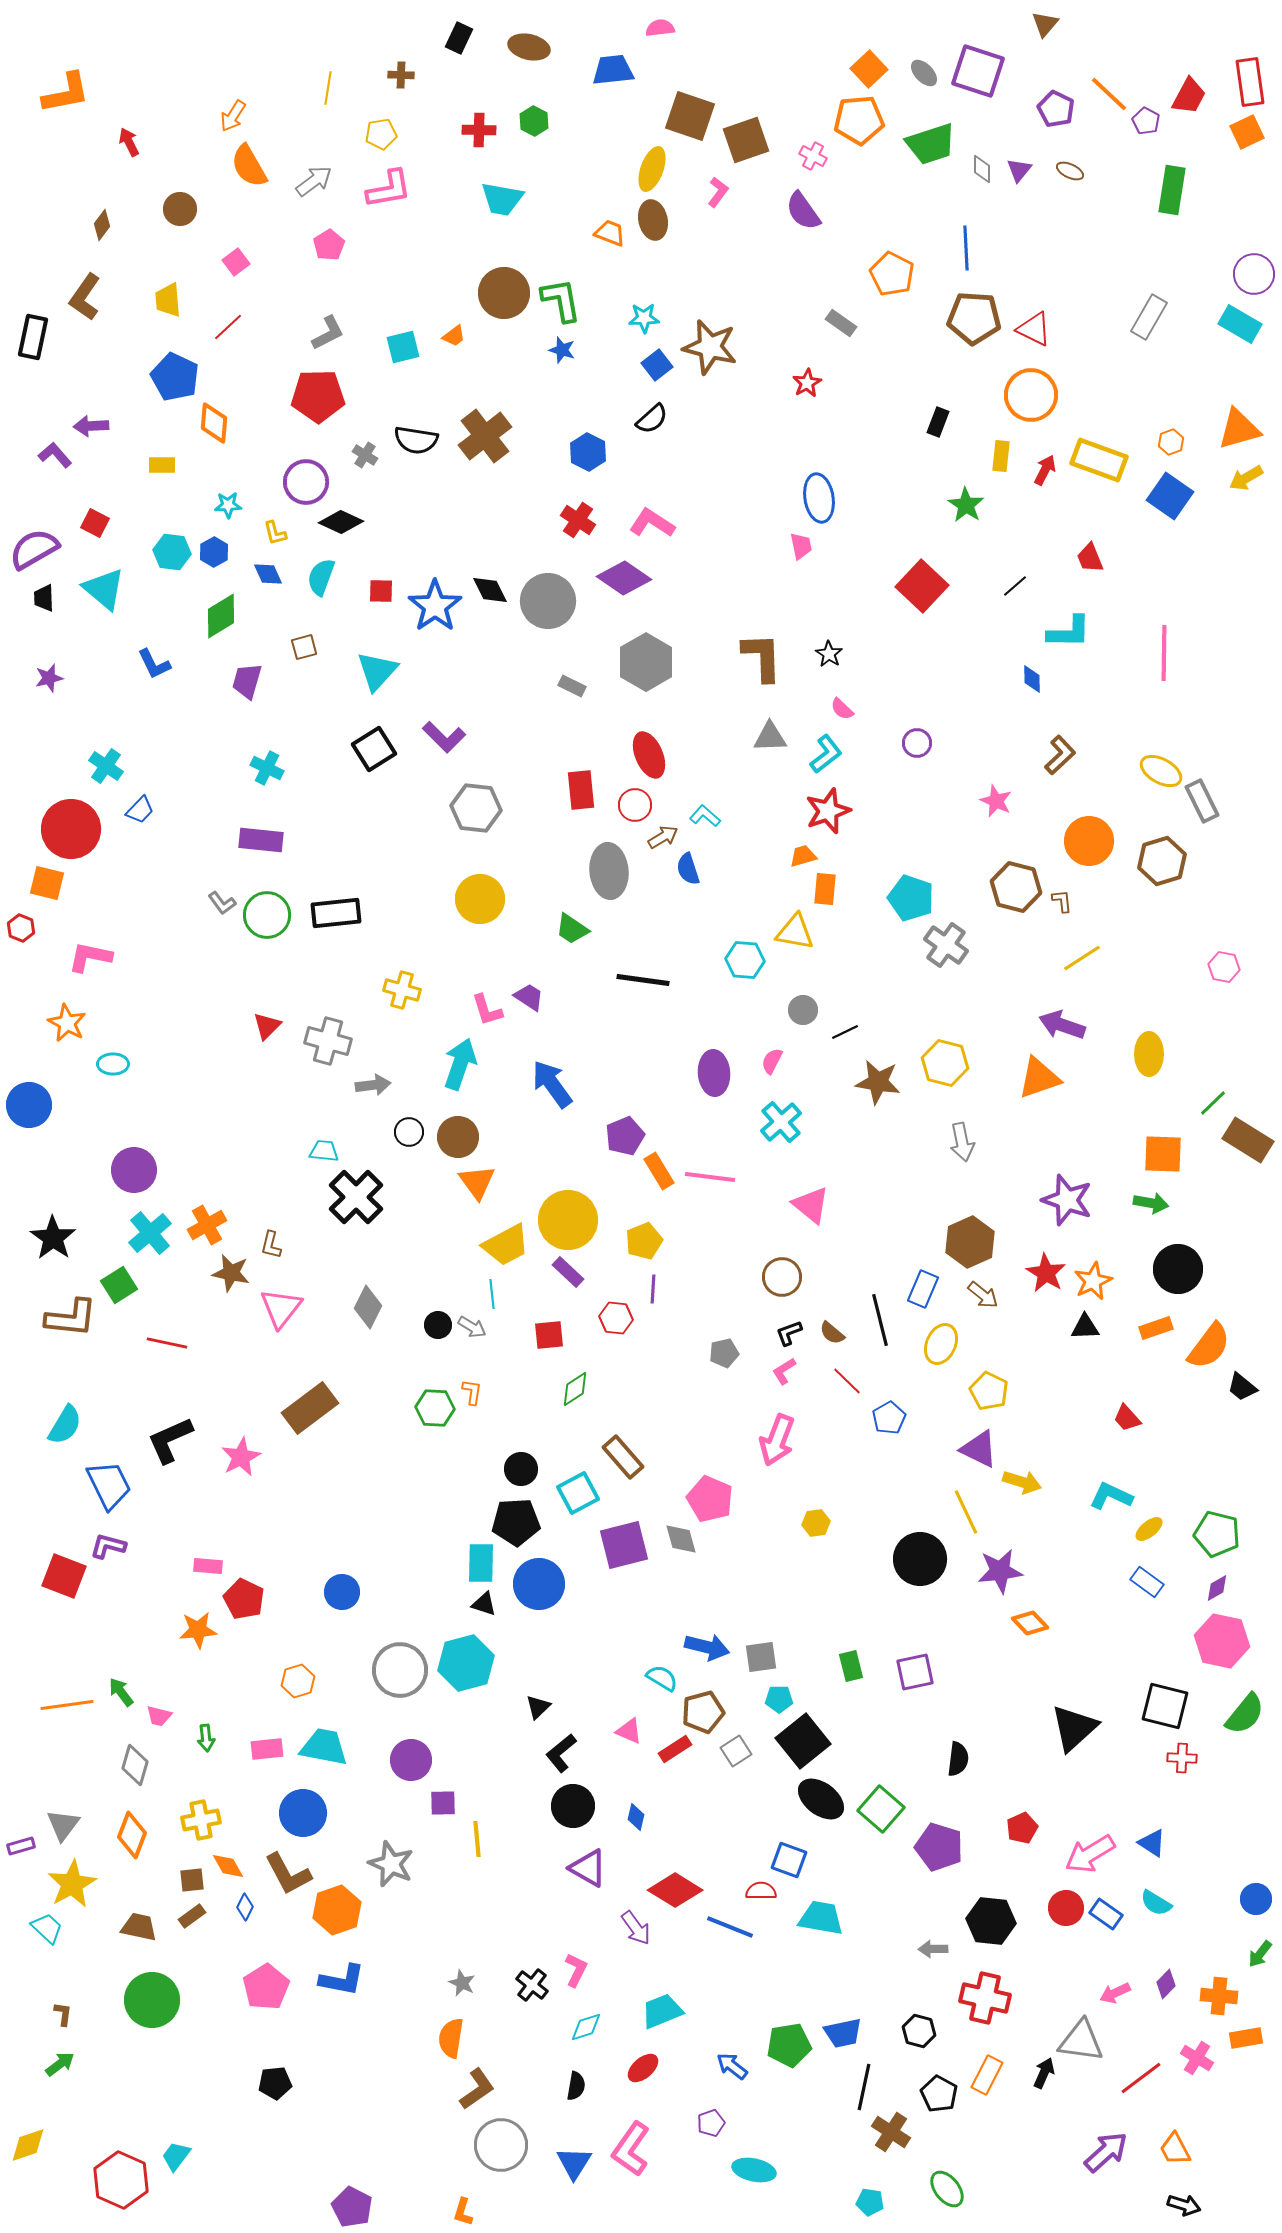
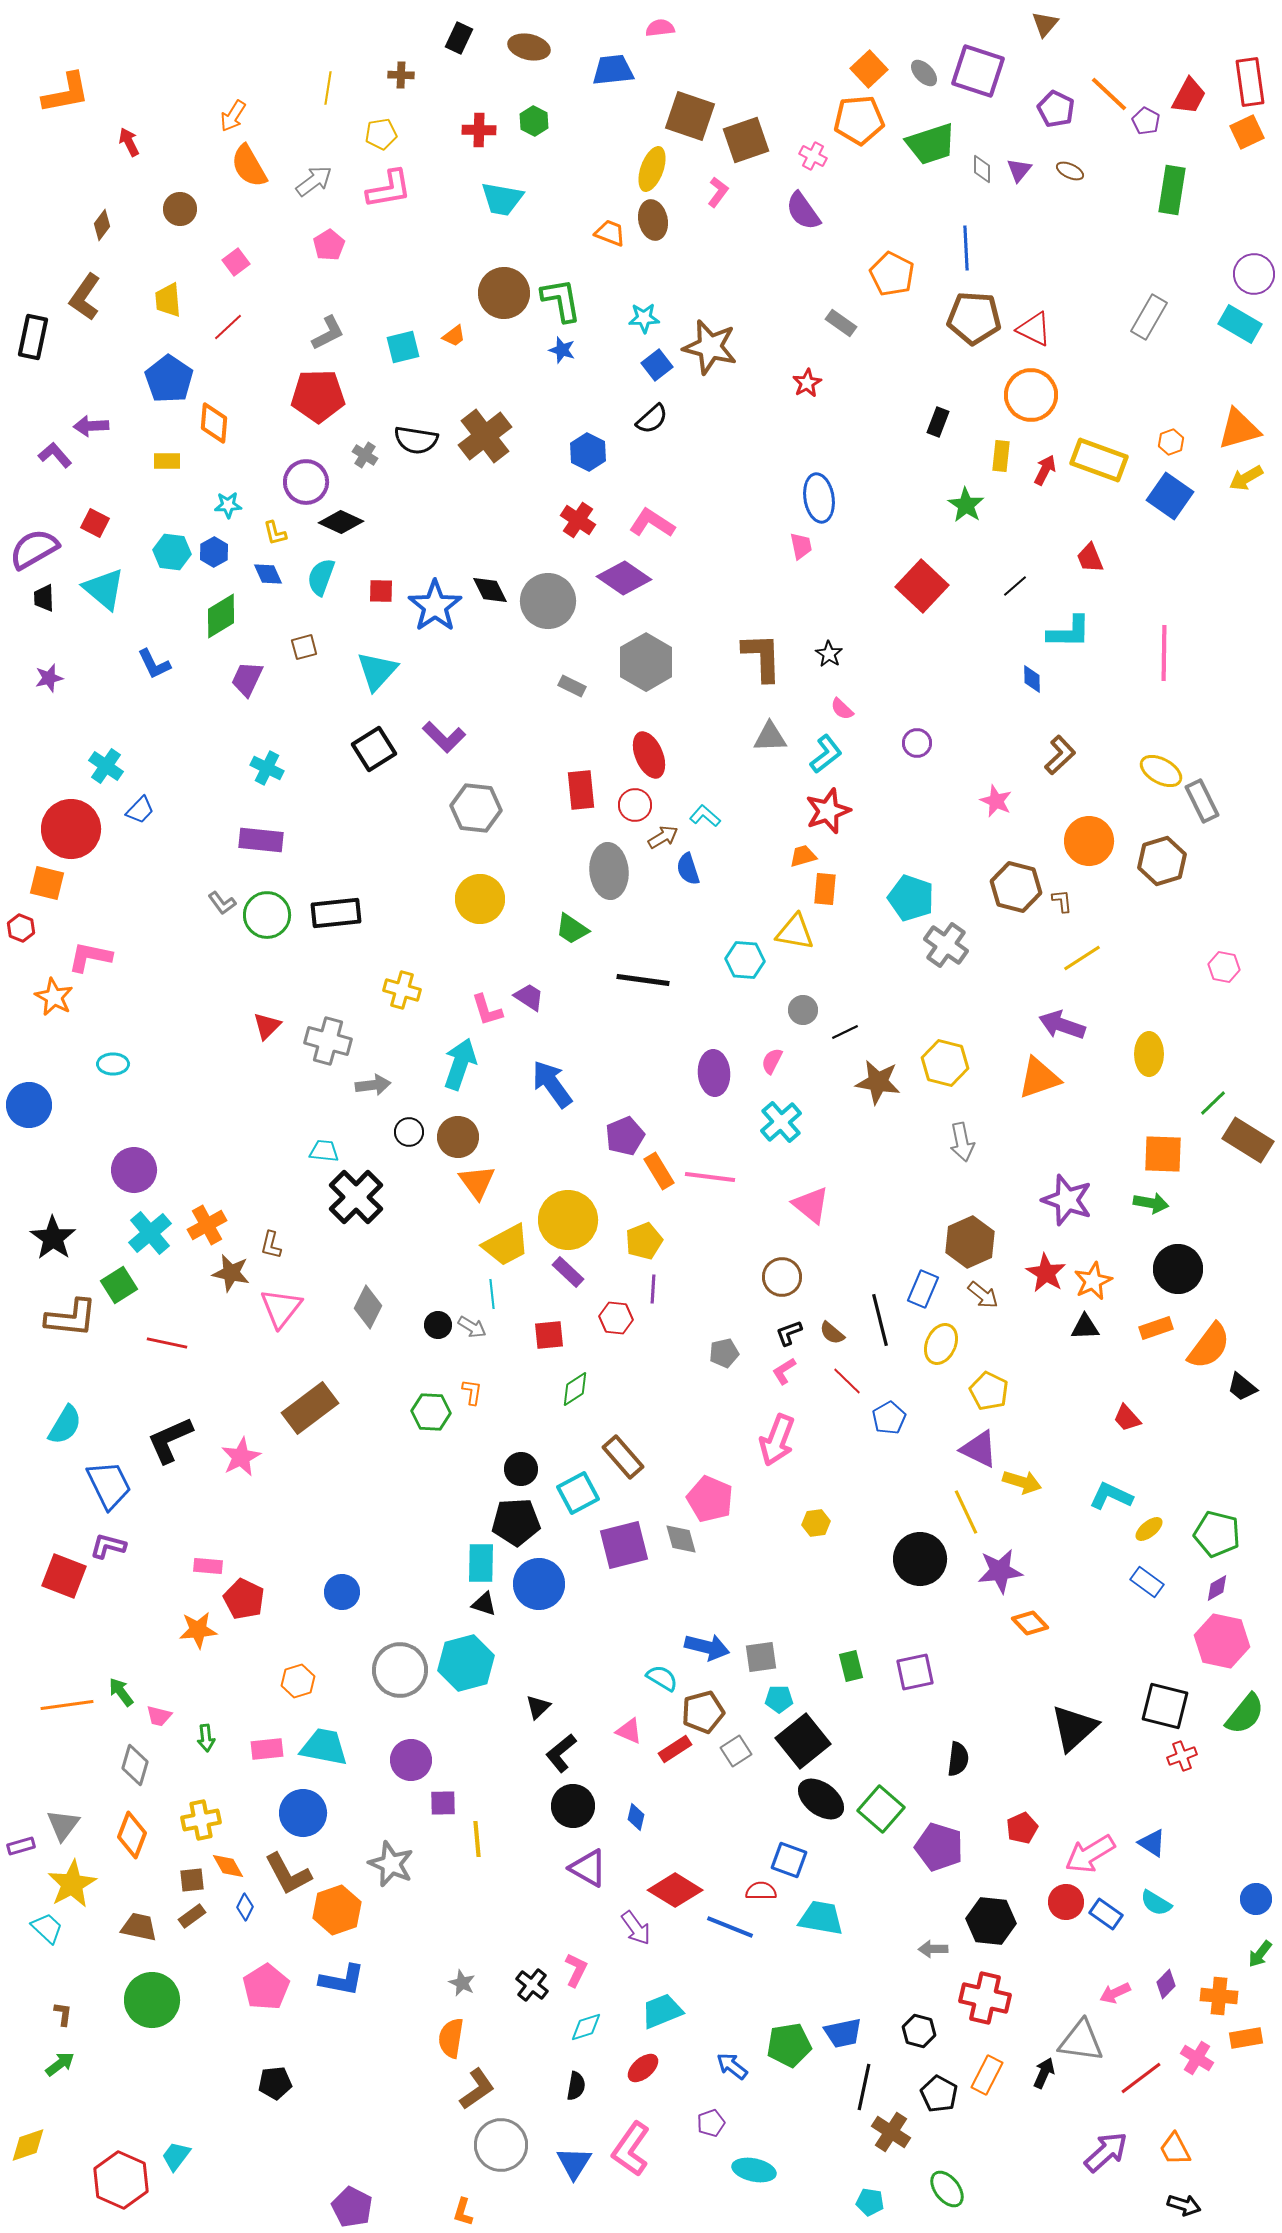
blue pentagon at (175, 377): moved 6 px left, 2 px down; rotated 9 degrees clockwise
yellow rectangle at (162, 465): moved 5 px right, 4 px up
purple trapezoid at (247, 681): moved 2 px up; rotated 9 degrees clockwise
orange star at (67, 1023): moved 13 px left, 26 px up
green hexagon at (435, 1408): moved 4 px left, 4 px down
red cross at (1182, 1758): moved 2 px up; rotated 24 degrees counterclockwise
red circle at (1066, 1908): moved 6 px up
